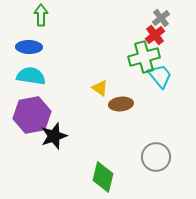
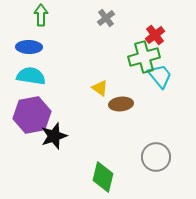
gray cross: moved 55 px left
